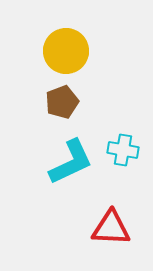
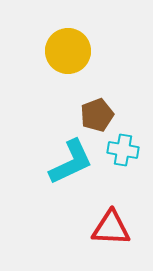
yellow circle: moved 2 px right
brown pentagon: moved 35 px right, 13 px down
